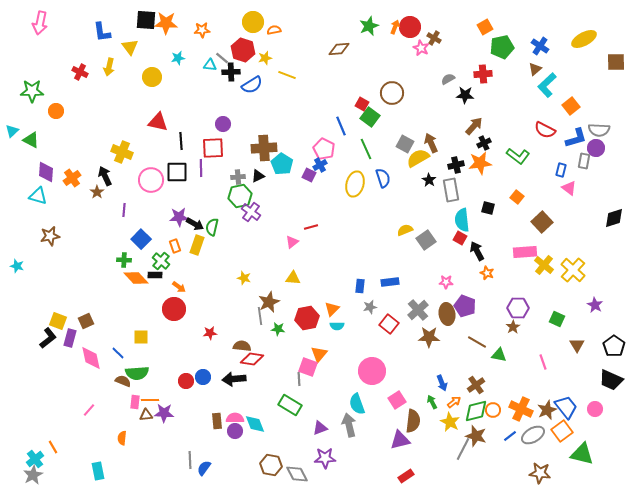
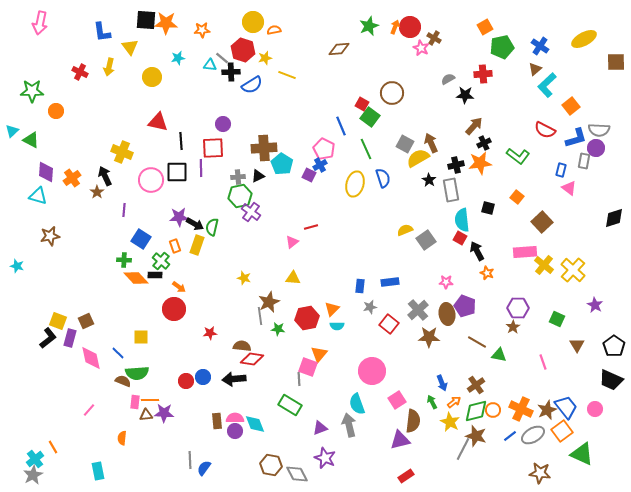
blue square at (141, 239): rotated 12 degrees counterclockwise
green triangle at (582, 454): rotated 10 degrees clockwise
purple star at (325, 458): rotated 25 degrees clockwise
